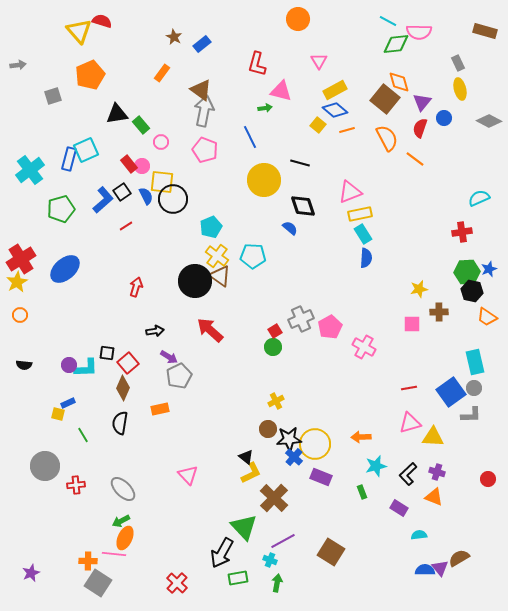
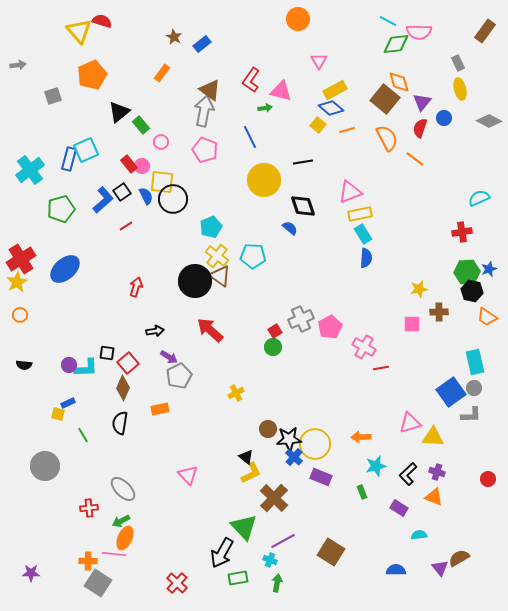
brown rectangle at (485, 31): rotated 70 degrees counterclockwise
red L-shape at (257, 64): moved 6 px left, 16 px down; rotated 20 degrees clockwise
orange pentagon at (90, 75): moved 2 px right
brown triangle at (201, 90): moved 9 px right
blue diamond at (335, 110): moved 4 px left, 2 px up
black triangle at (117, 114): moved 2 px right, 2 px up; rotated 30 degrees counterclockwise
black line at (300, 163): moved 3 px right, 1 px up; rotated 24 degrees counterclockwise
red line at (409, 388): moved 28 px left, 20 px up
yellow cross at (276, 401): moved 40 px left, 8 px up
red cross at (76, 485): moved 13 px right, 23 px down
blue semicircle at (425, 570): moved 29 px left
purple star at (31, 573): rotated 24 degrees clockwise
